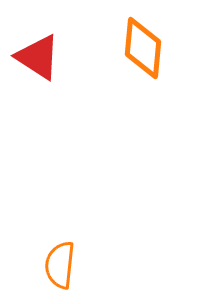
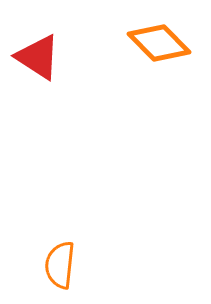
orange diamond: moved 16 px right, 5 px up; rotated 50 degrees counterclockwise
